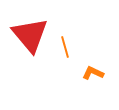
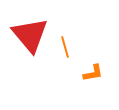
orange L-shape: rotated 145 degrees clockwise
